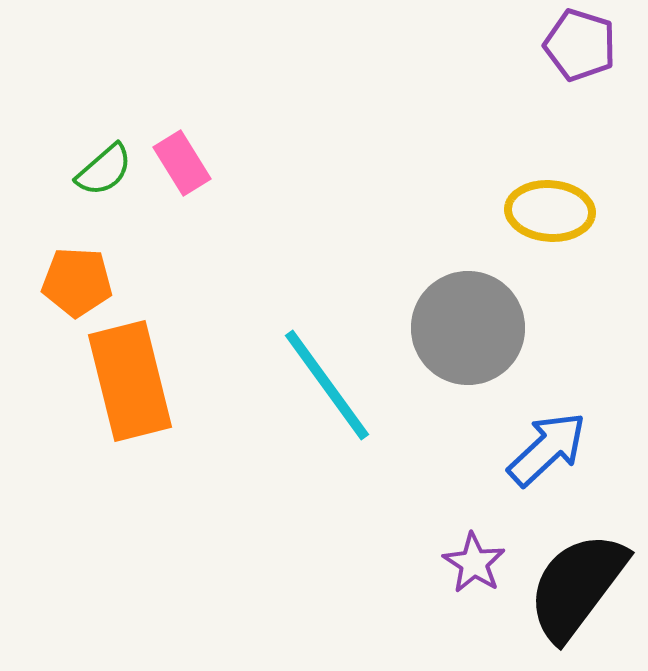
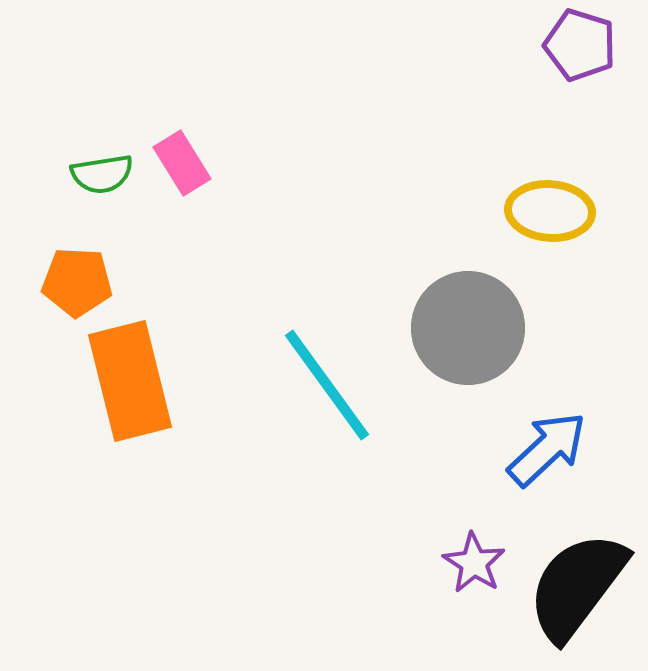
green semicircle: moved 2 px left, 4 px down; rotated 32 degrees clockwise
